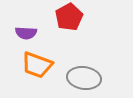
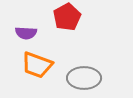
red pentagon: moved 2 px left
gray ellipse: rotated 8 degrees counterclockwise
